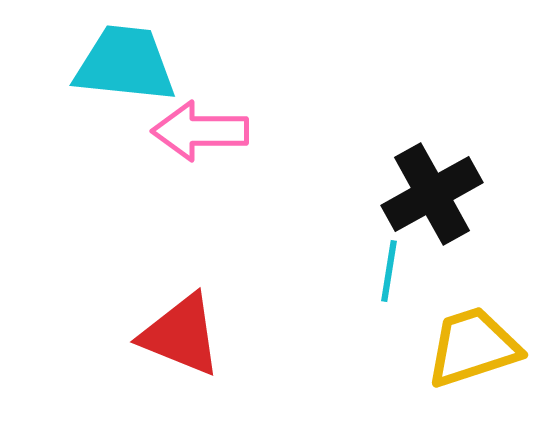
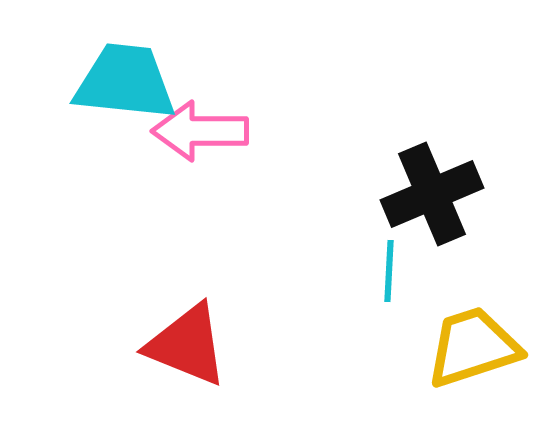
cyan trapezoid: moved 18 px down
black cross: rotated 6 degrees clockwise
cyan line: rotated 6 degrees counterclockwise
red triangle: moved 6 px right, 10 px down
